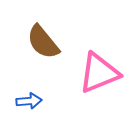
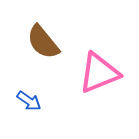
blue arrow: rotated 40 degrees clockwise
